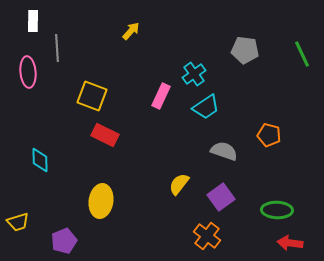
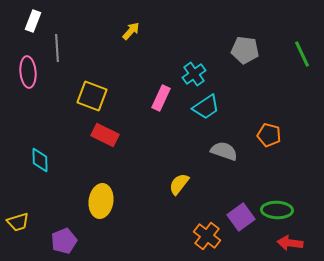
white rectangle: rotated 20 degrees clockwise
pink rectangle: moved 2 px down
purple square: moved 20 px right, 20 px down
